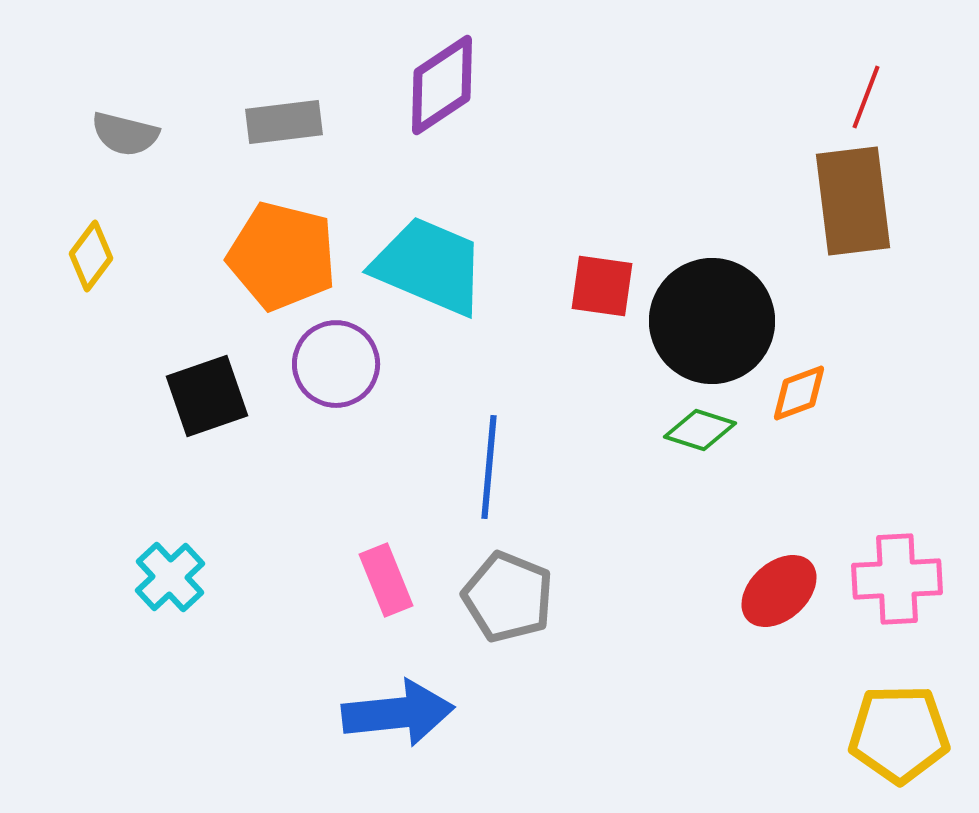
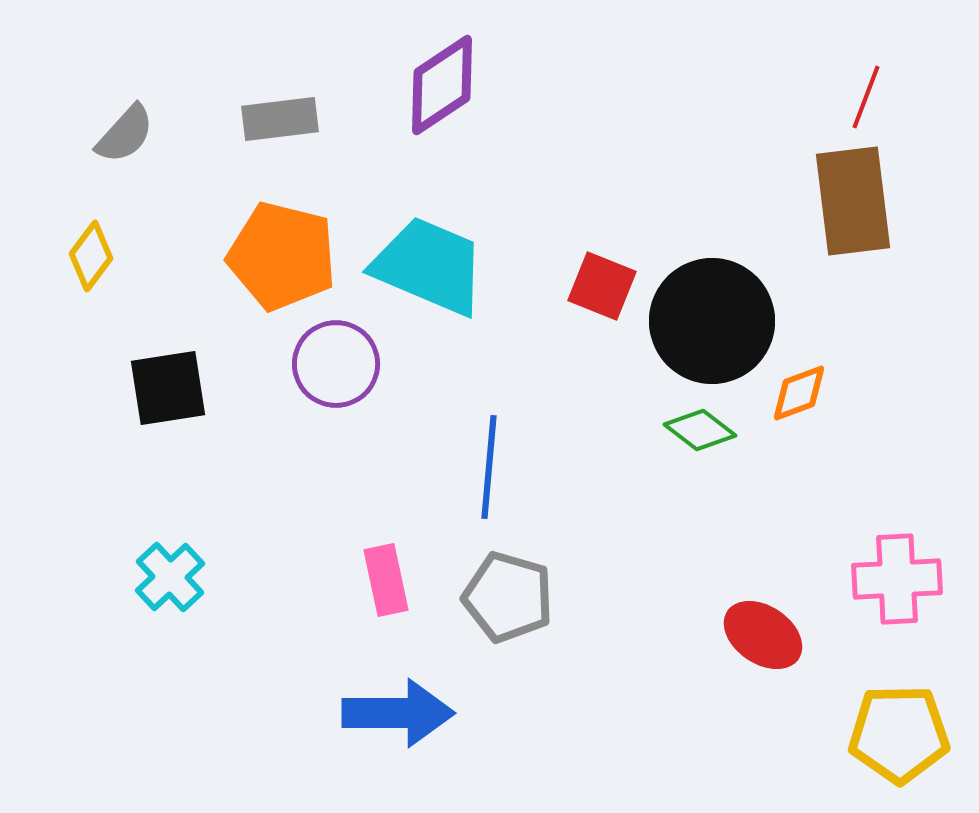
gray rectangle: moved 4 px left, 3 px up
gray semicircle: rotated 62 degrees counterclockwise
red square: rotated 14 degrees clockwise
black square: moved 39 px left, 8 px up; rotated 10 degrees clockwise
green diamond: rotated 20 degrees clockwise
pink rectangle: rotated 10 degrees clockwise
red ellipse: moved 16 px left, 44 px down; rotated 76 degrees clockwise
gray pentagon: rotated 6 degrees counterclockwise
blue arrow: rotated 6 degrees clockwise
